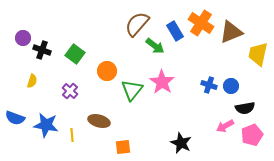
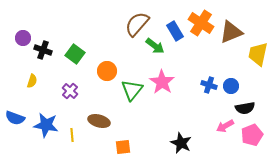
black cross: moved 1 px right
